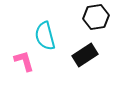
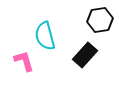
black hexagon: moved 4 px right, 3 px down
black rectangle: rotated 15 degrees counterclockwise
